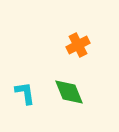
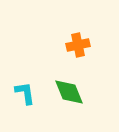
orange cross: rotated 15 degrees clockwise
